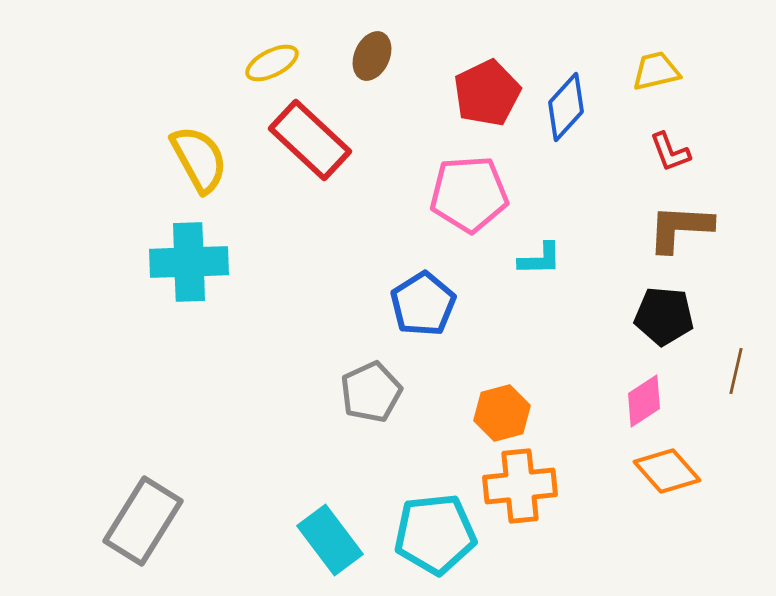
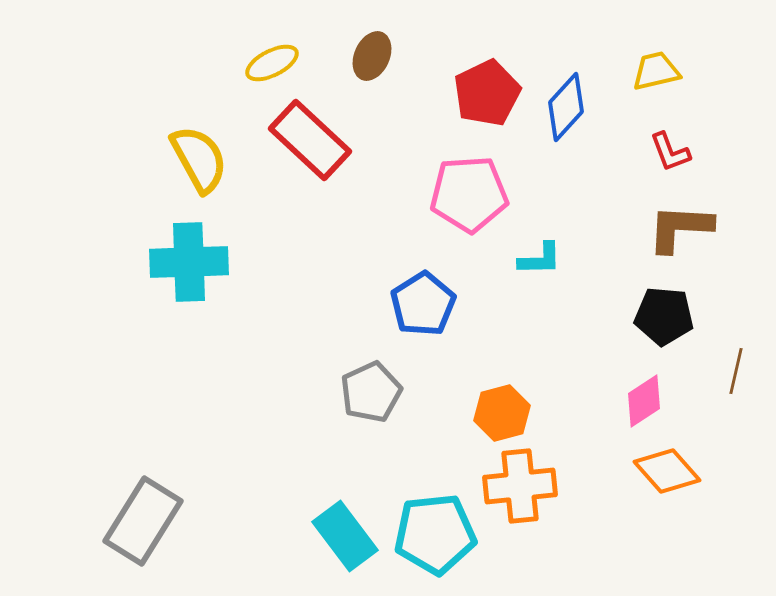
cyan rectangle: moved 15 px right, 4 px up
